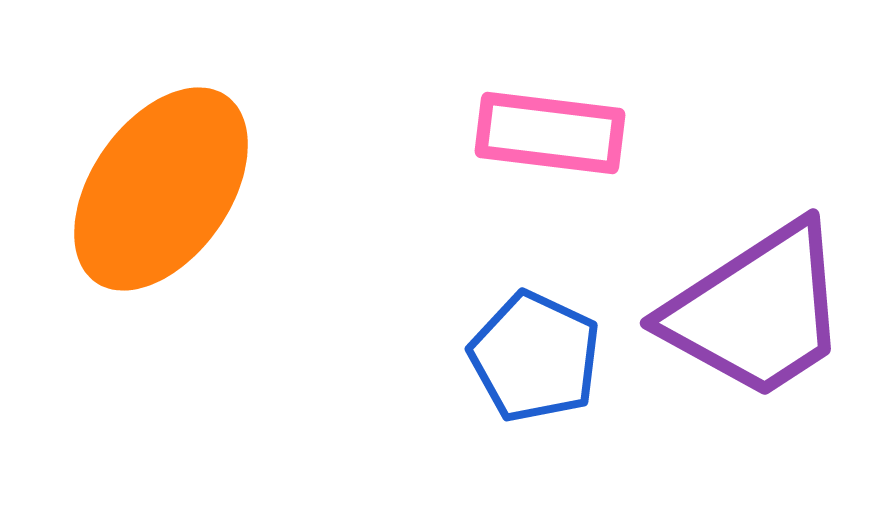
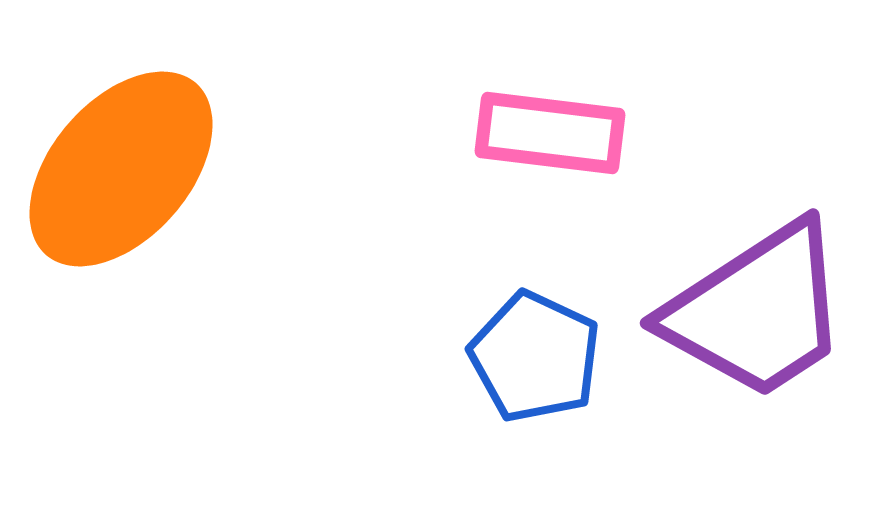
orange ellipse: moved 40 px left, 20 px up; rotated 6 degrees clockwise
